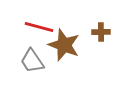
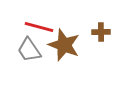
gray trapezoid: moved 3 px left, 11 px up
